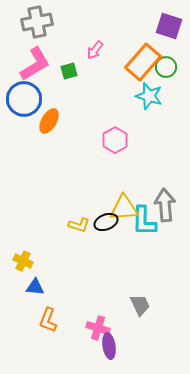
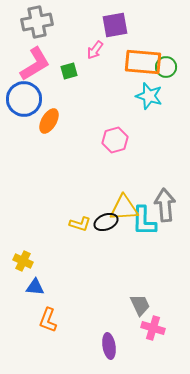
purple square: moved 54 px left, 1 px up; rotated 28 degrees counterclockwise
orange rectangle: rotated 54 degrees clockwise
pink hexagon: rotated 15 degrees clockwise
yellow L-shape: moved 1 px right, 1 px up
pink cross: moved 55 px right
